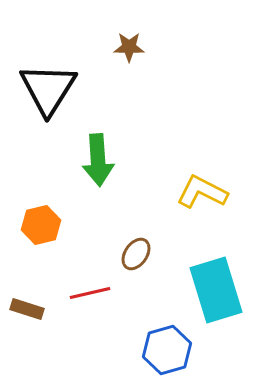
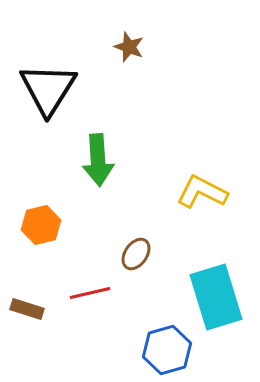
brown star: rotated 20 degrees clockwise
cyan rectangle: moved 7 px down
